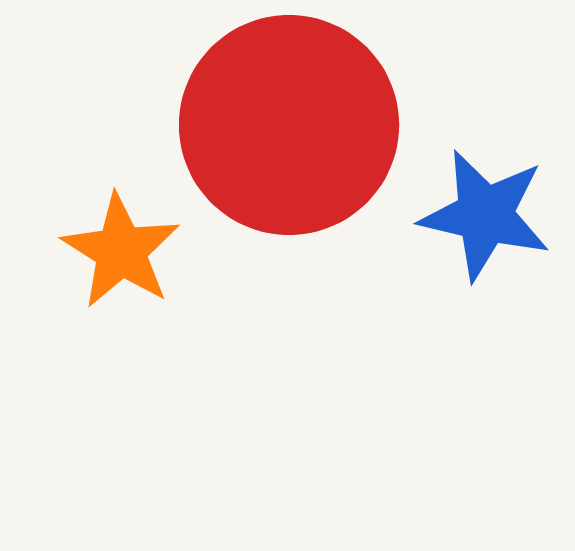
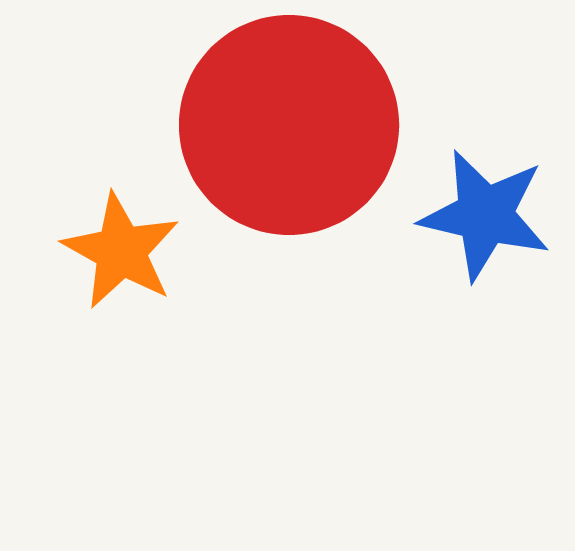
orange star: rotated 3 degrees counterclockwise
